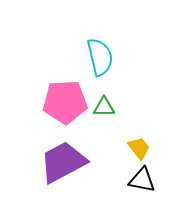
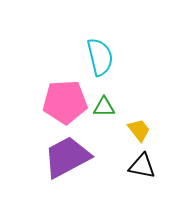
yellow trapezoid: moved 18 px up
purple trapezoid: moved 4 px right, 5 px up
black triangle: moved 14 px up
